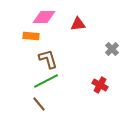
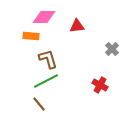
red triangle: moved 1 px left, 2 px down
